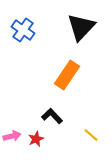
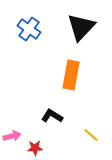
blue cross: moved 6 px right, 1 px up
orange rectangle: moved 4 px right; rotated 24 degrees counterclockwise
black L-shape: rotated 15 degrees counterclockwise
red star: moved 1 px left, 9 px down; rotated 21 degrees clockwise
